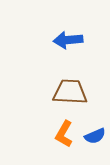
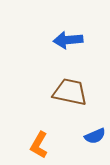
brown trapezoid: rotated 9 degrees clockwise
orange L-shape: moved 25 px left, 11 px down
